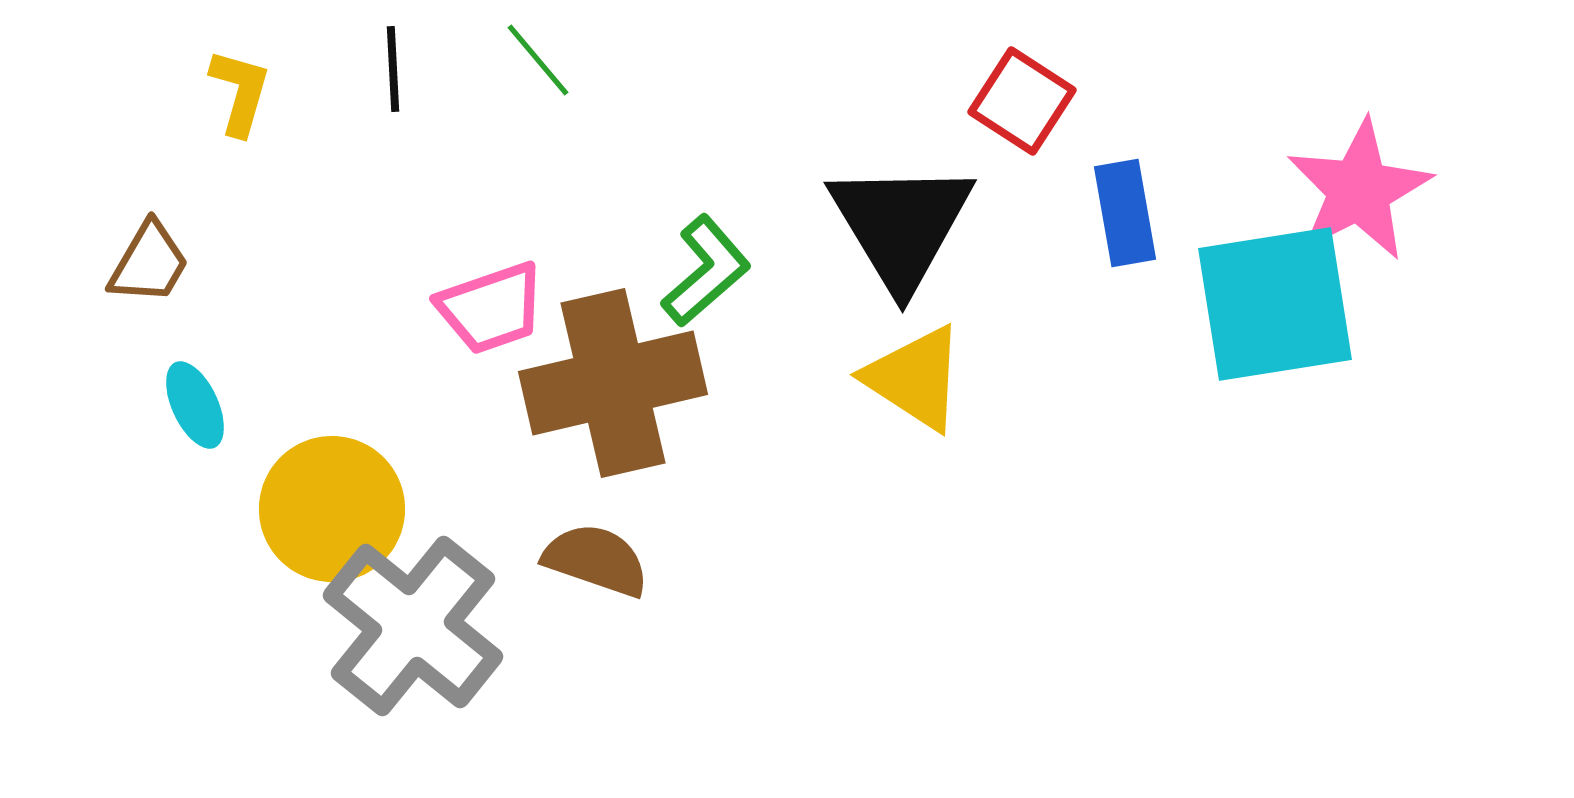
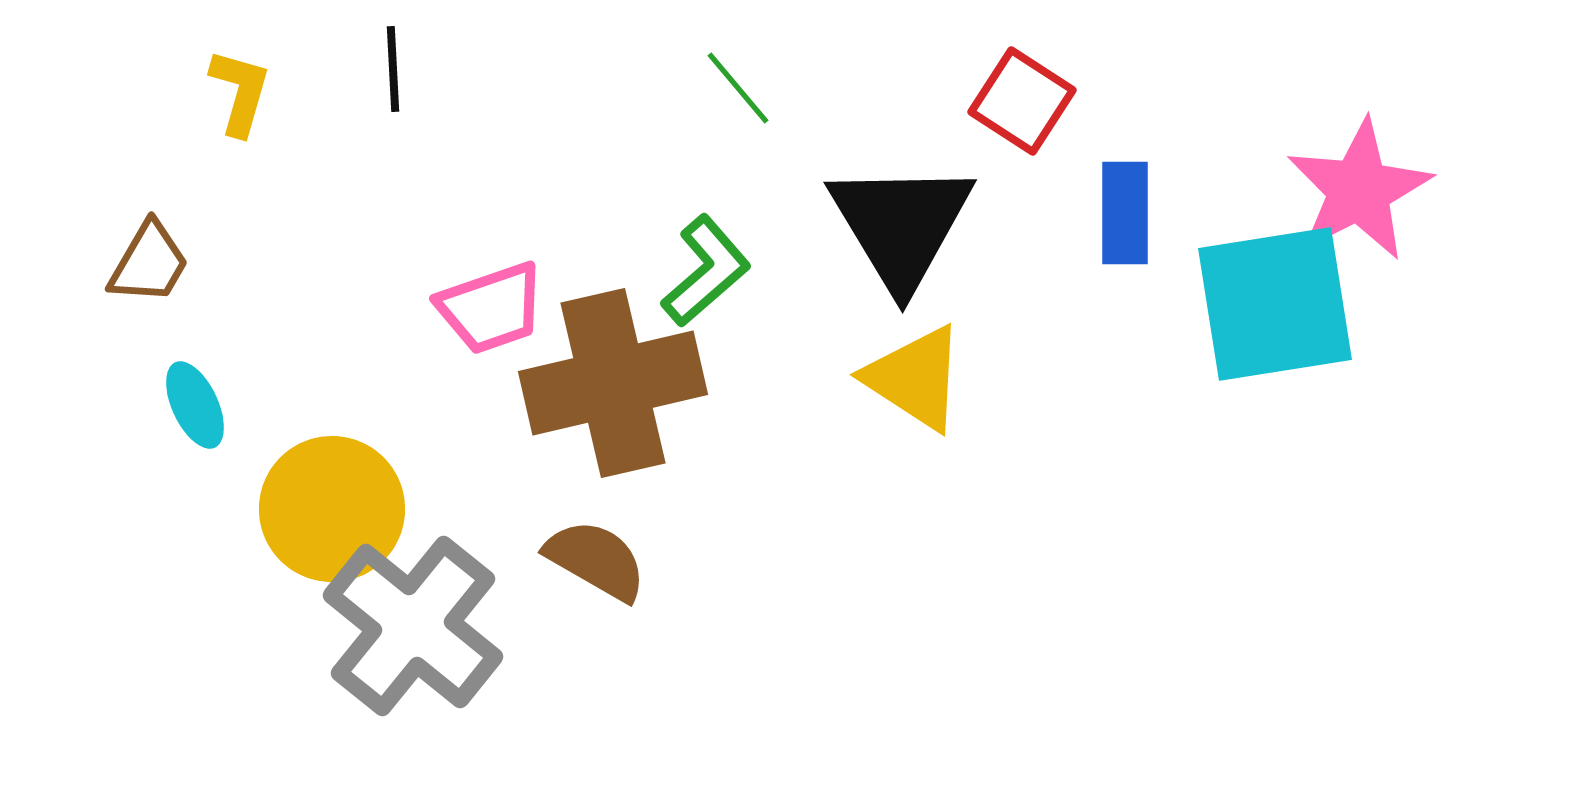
green line: moved 200 px right, 28 px down
blue rectangle: rotated 10 degrees clockwise
brown semicircle: rotated 11 degrees clockwise
